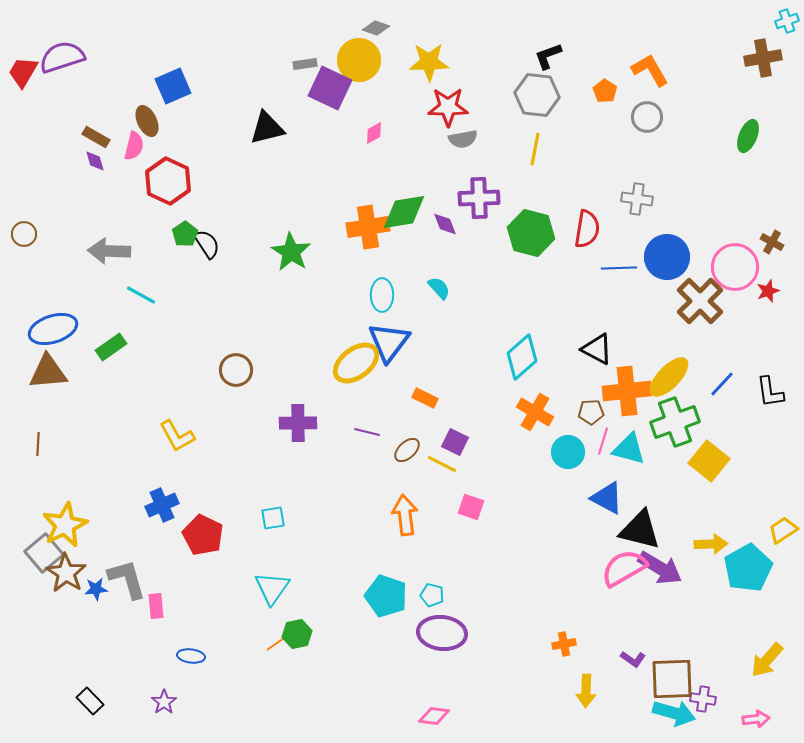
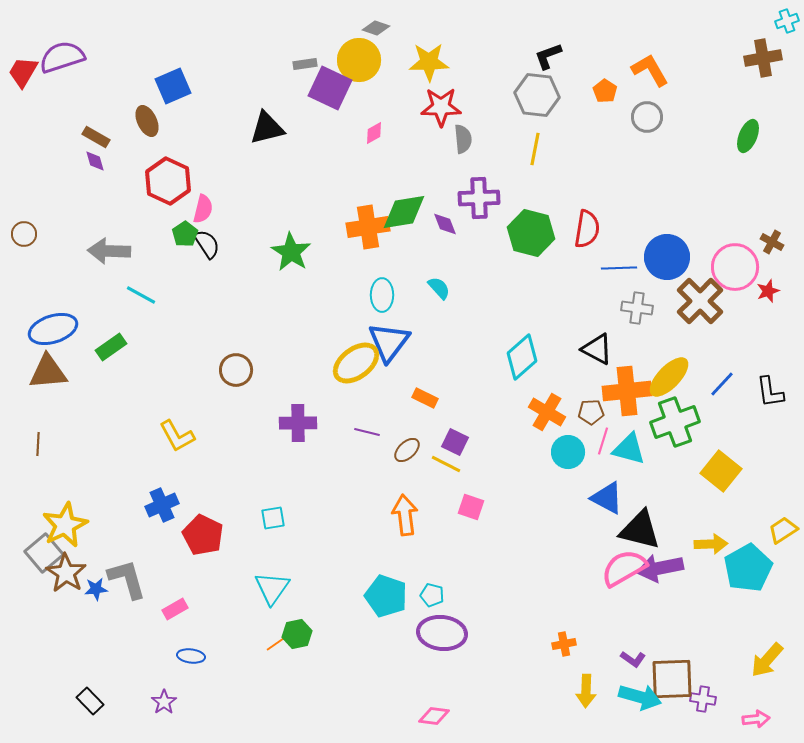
red star at (448, 107): moved 7 px left
gray semicircle at (463, 139): rotated 84 degrees counterclockwise
pink semicircle at (134, 146): moved 69 px right, 63 px down
gray cross at (637, 199): moved 109 px down
orange cross at (535, 412): moved 12 px right
yellow square at (709, 461): moved 12 px right, 10 px down
yellow line at (442, 464): moved 4 px right
purple arrow at (660, 568): rotated 138 degrees clockwise
pink rectangle at (156, 606): moved 19 px right, 3 px down; rotated 65 degrees clockwise
cyan arrow at (674, 713): moved 34 px left, 16 px up
